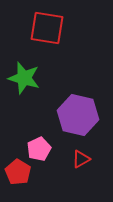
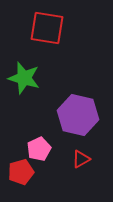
red pentagon: moved 3 px right; rotated 25 degrees clockwise
